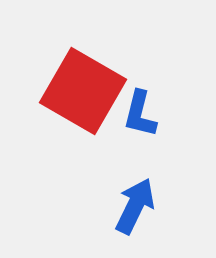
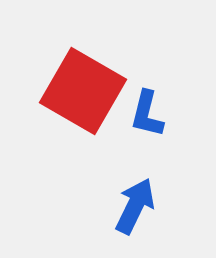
blue L-shape: moved 7 px right
